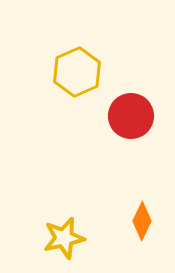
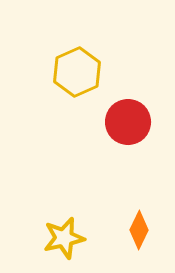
red circle: moved 3 px left, 6 px down
orange diamond: moved 3 px left, 9 px down
